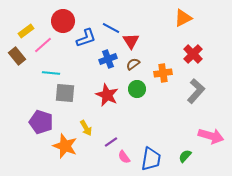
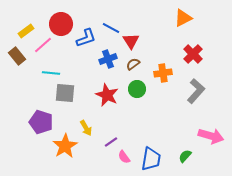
red circle: moved 2 px left, 3 px down
orange star: rotated 20 degrees clockwise
